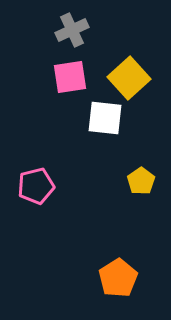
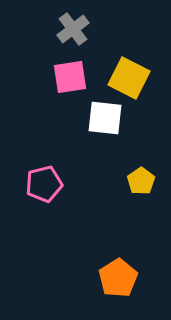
gray cross: moved 1 px right, 1 px up; rotated 12 degrees counterclockwise
yellow square: rotated 21 degrees counterclockwise
pink pentagon: moved 8 px right, 2 px up
